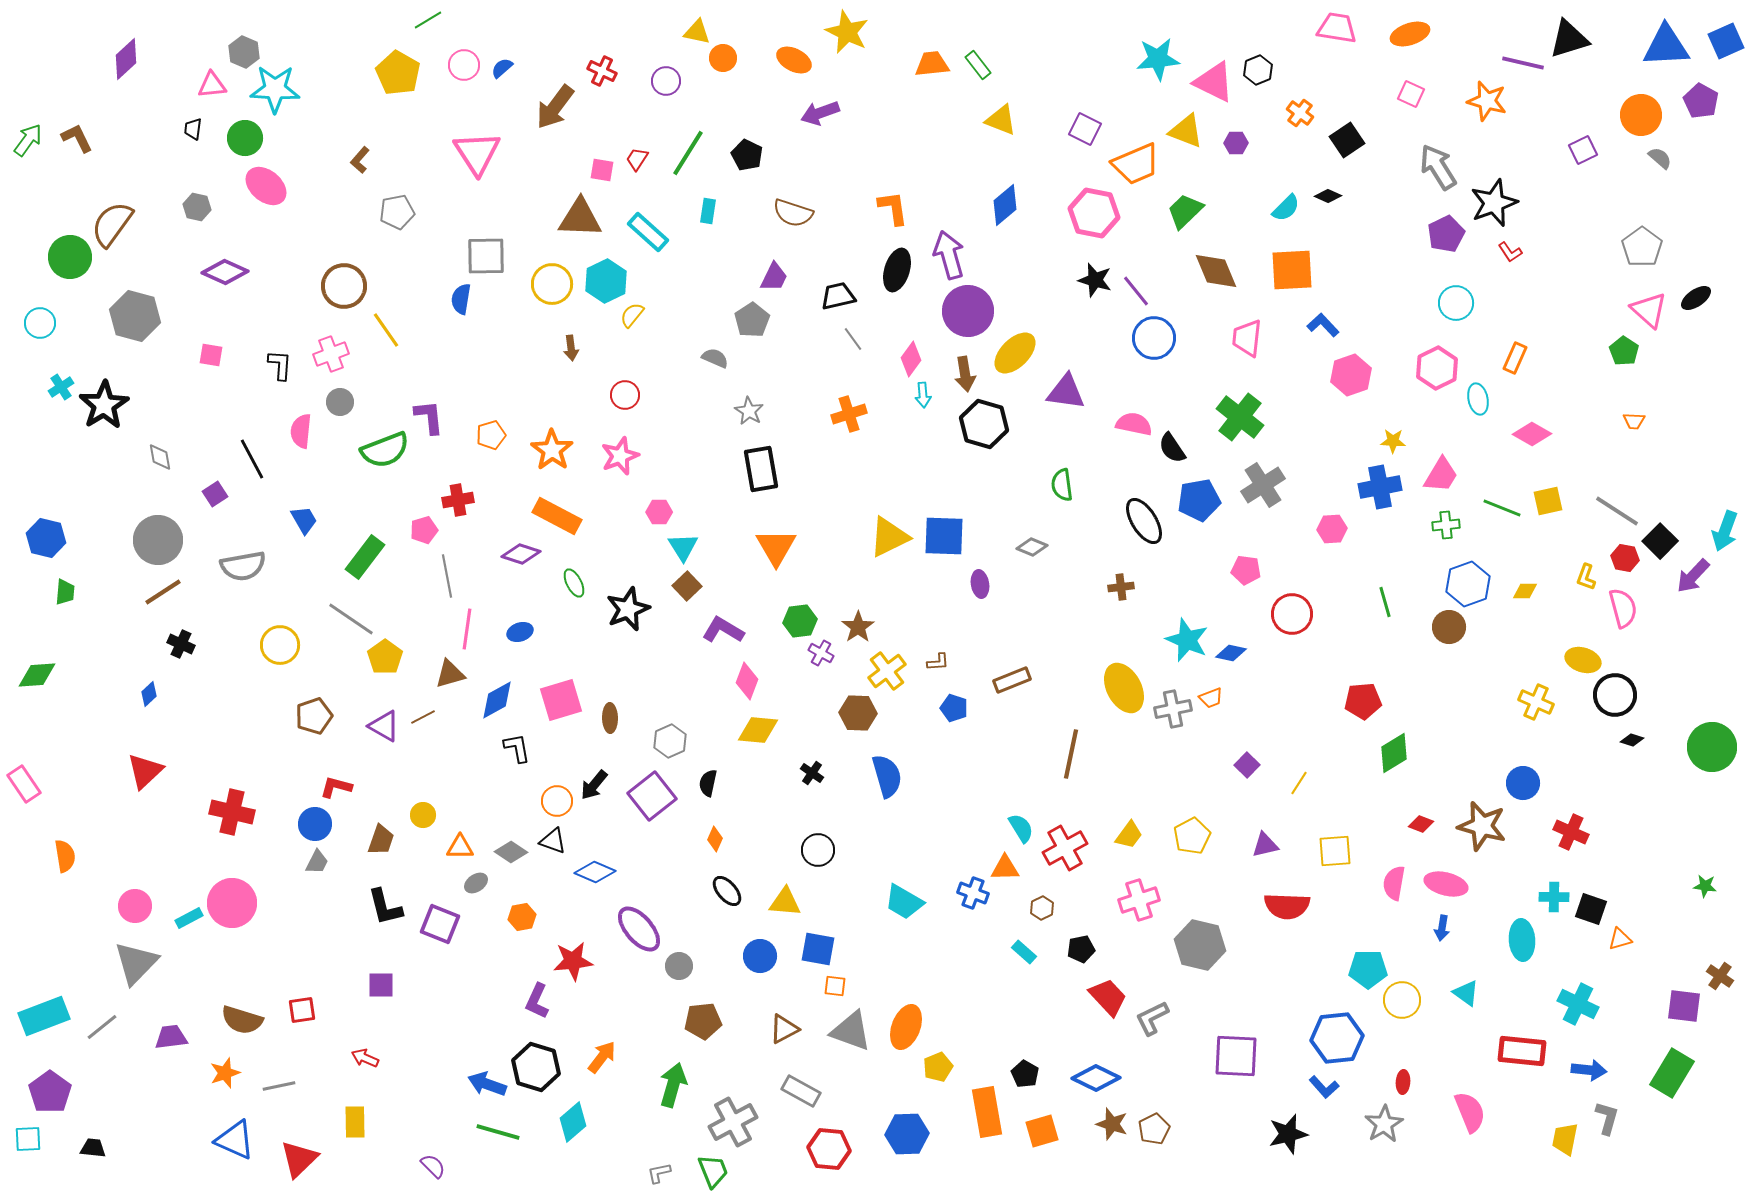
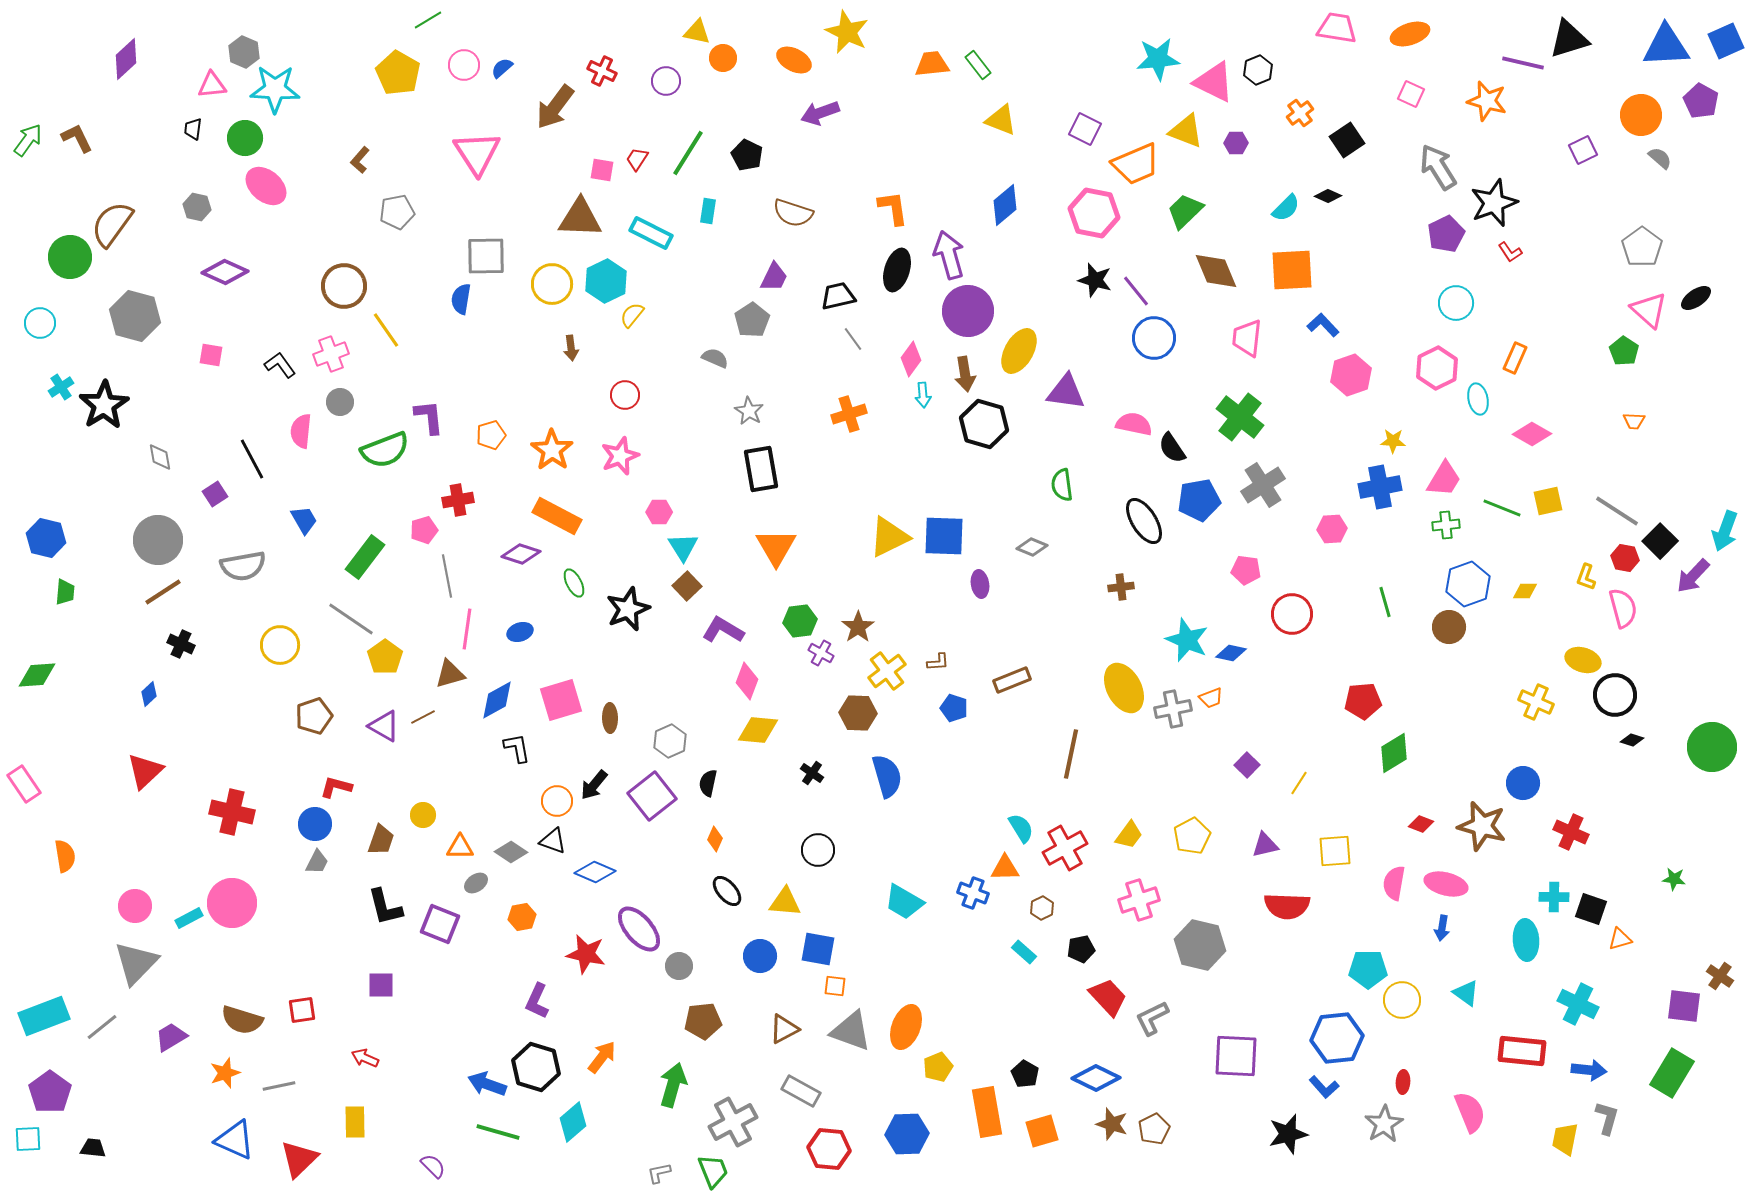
orange cross at (1300, 113): rotated 16 degrees clockwise
cyan rectangle at (648, 232): moved 3 px right, 1 px down; rotated 15 degrees counterclockwise
yellow ellipse at (1015, 353): moved 4 px right, 2 px up; rotated 15 degrees counterclockwise
black L-shape at (280, 365): rotated 40 degrees counterclockwise
pink trapezoid at (1441, 475): moved 3 px right, 4 px down
green star at (1705, 886): moved 31 px left, 7 px up
cyan ellipse at (1522, 940): moved 4 px right
red star at (573, 961): moved 13 px right, 7 px up; rotated 18 degrees clockwise
purple trapezoid at (171, 1037): rotated 24 degrees counterclockwise
